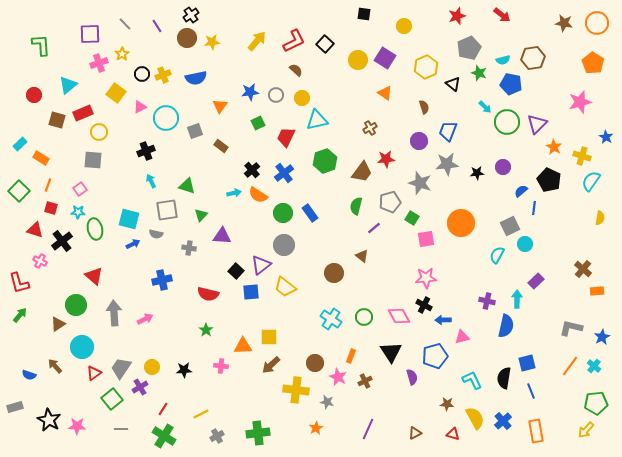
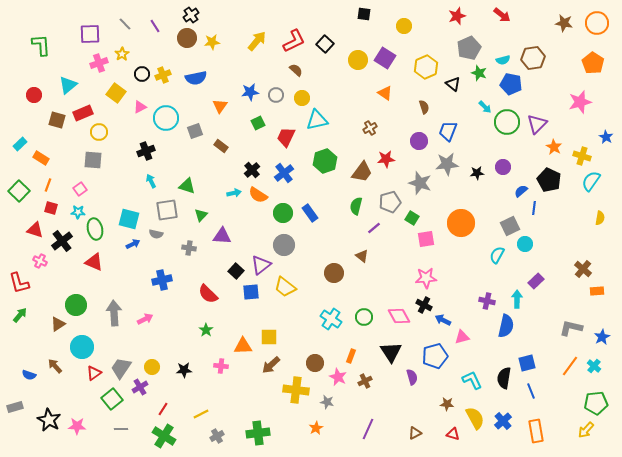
purple line at (157, 26): moved 2 px left
red triangle at (94, 276): moved 14 px up; rotated 18 degrees counterclockwise
red semicircle at (208, 294): rotated 30 degrees clockwise
blue arrow at (443, 320): rotated 28 degrees clockwise
